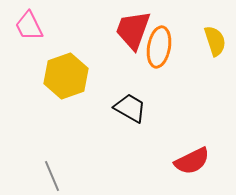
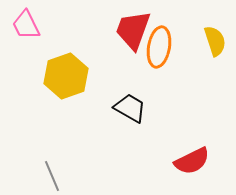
pink trapezoid: moved 3 px left, 1 px up
